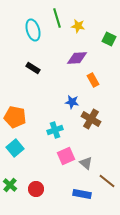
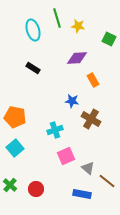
blue star: moved 1 px up
gray triangle: moved 2 px right, 5 px down
